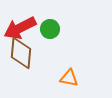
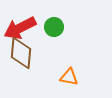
green circle: moved 4 px right, 2 px up
orange triangle: moved 1 px up
